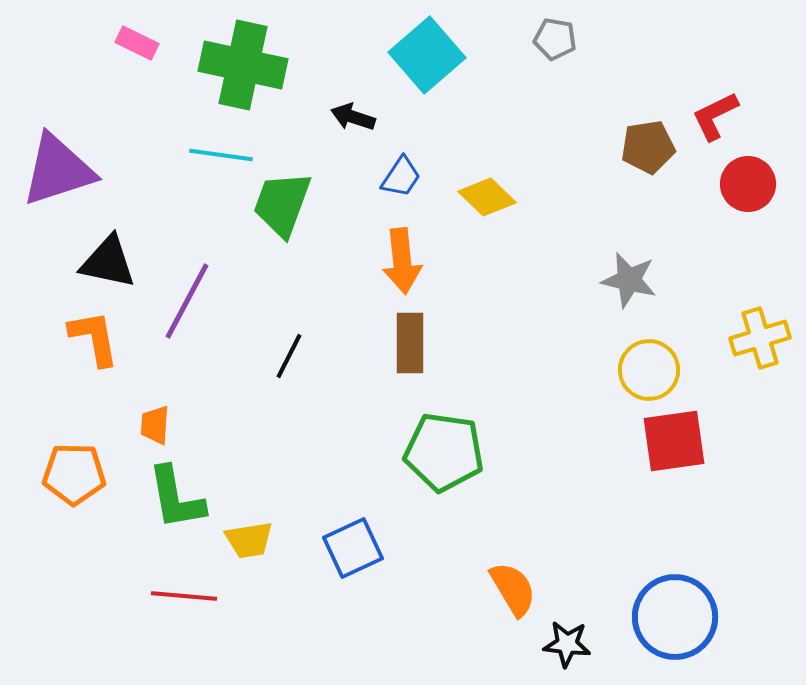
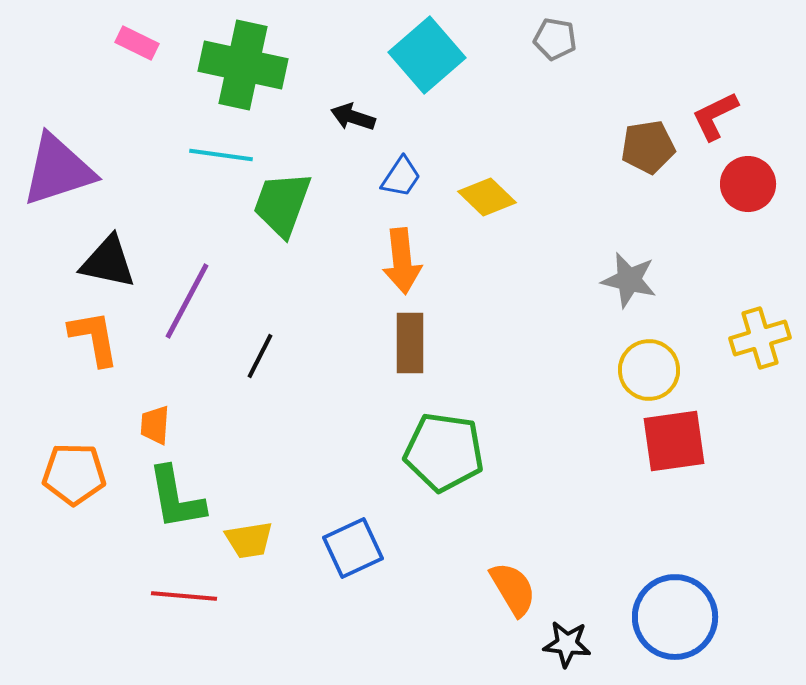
black line: moved 29 px left
